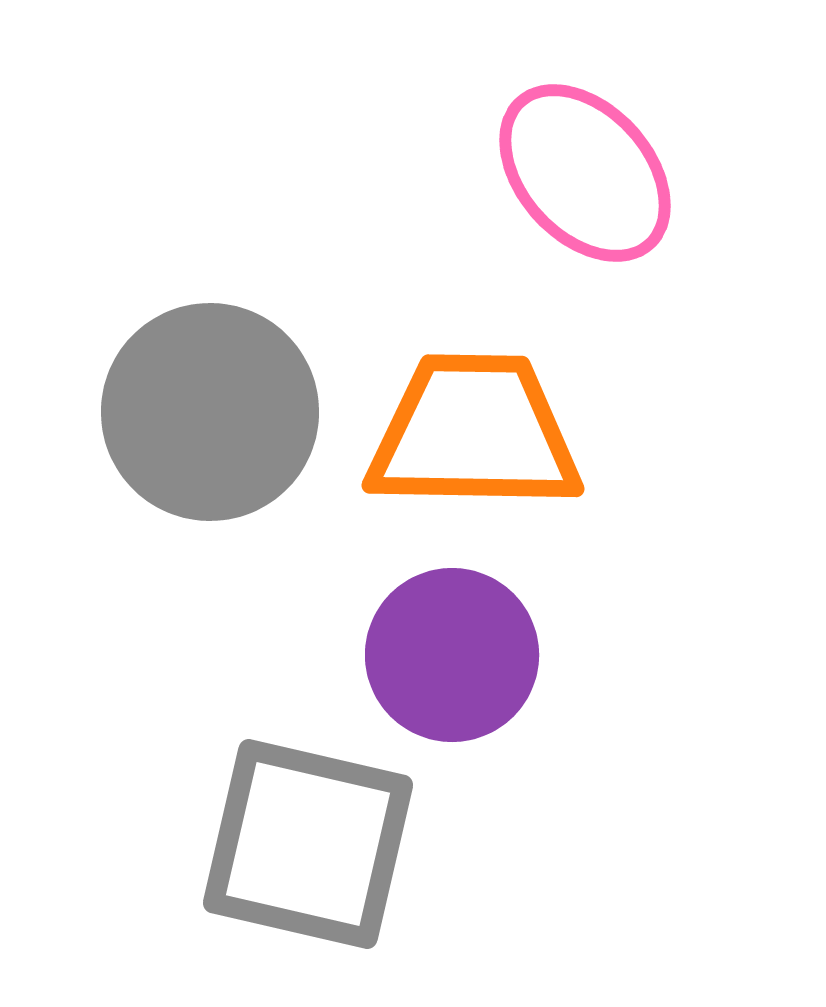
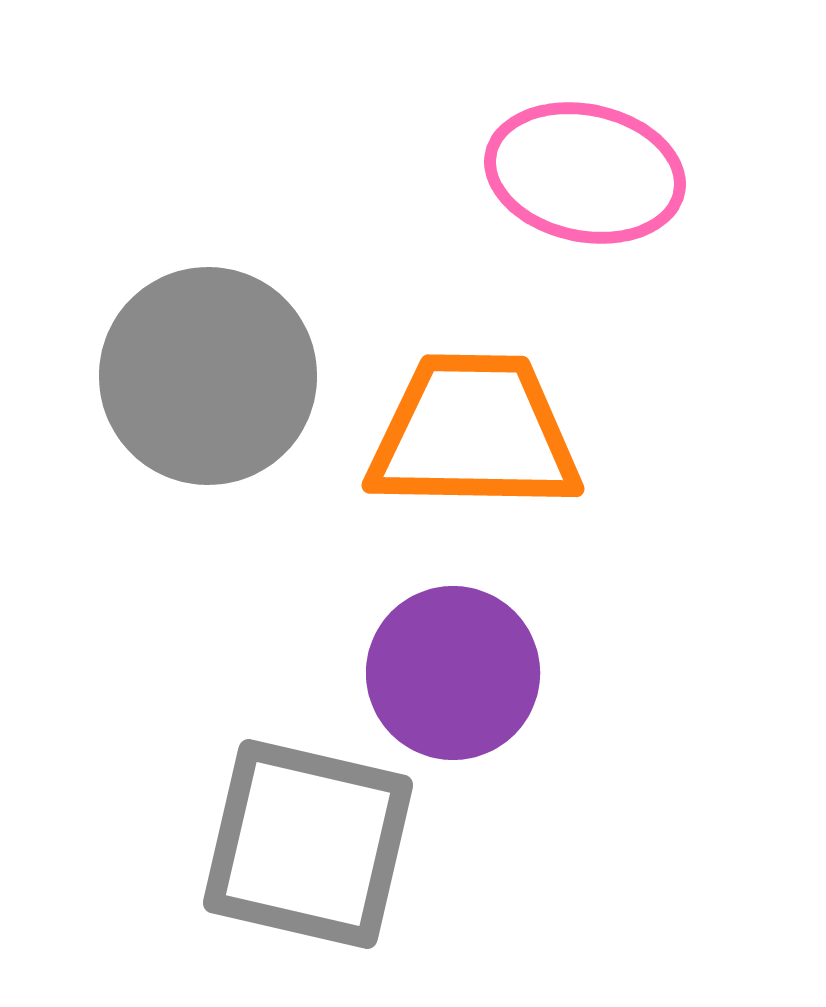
pink ellipse: rotated 36 degrees counterclockwise
gray circle: moved 2 px left, 36 px up
purple circle: moved 1 px right, 18 px down
